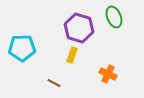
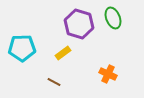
green ellipse: moved 1 px left, 1 px down
purple hexagon: moved 4 px up
yellow rectangle: moved 9 px left, 2 px up; rotated 35 degrees clockwise
brown line: moved 1 px up
